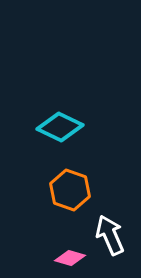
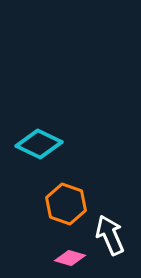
cyan diamond: moved 21 px left, 17 px down
orange hexagon: moved 4 px left, 14 px down
